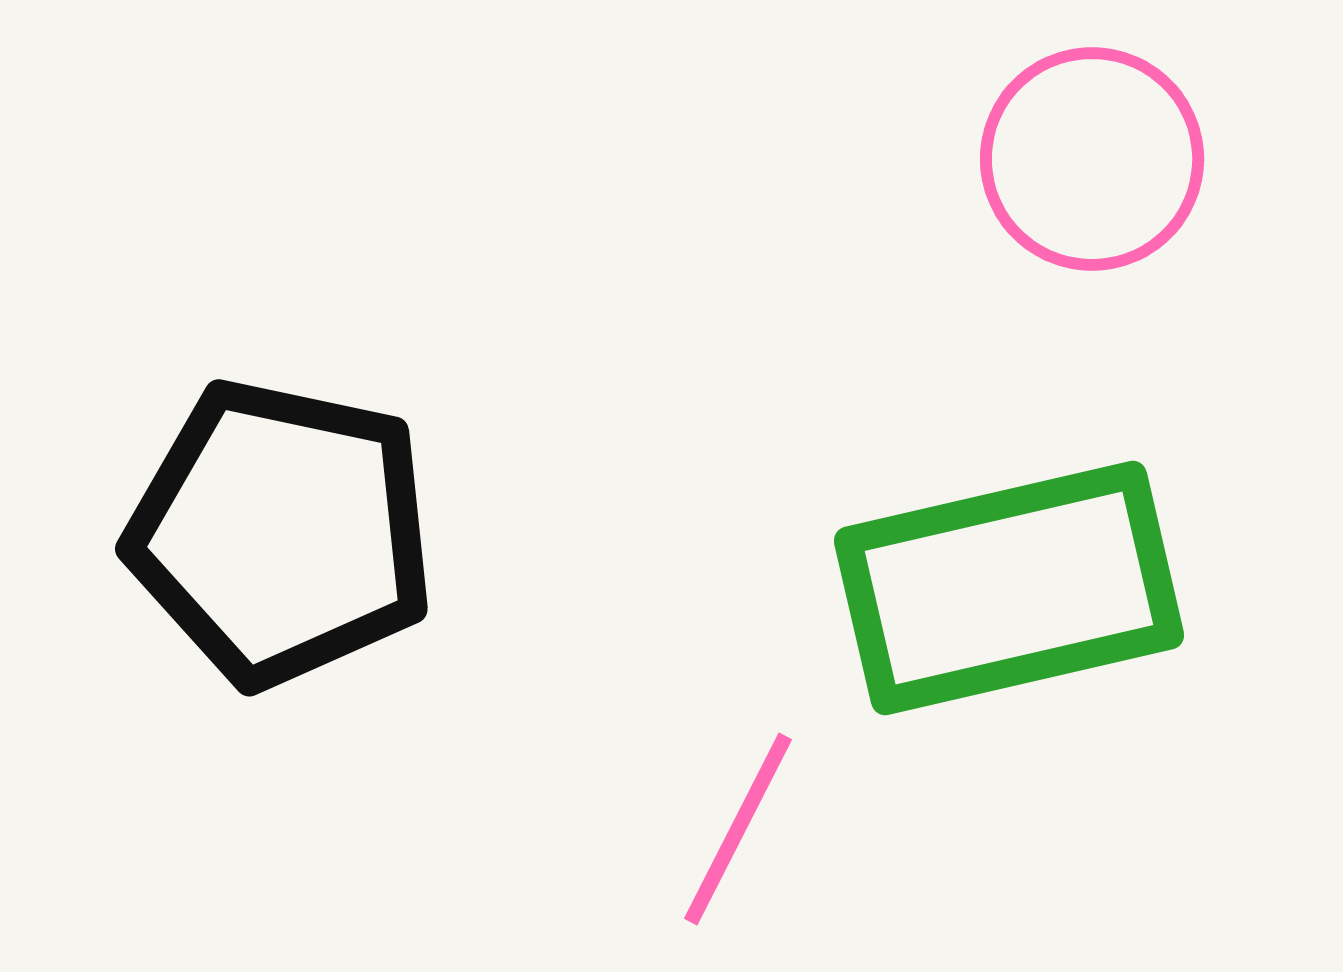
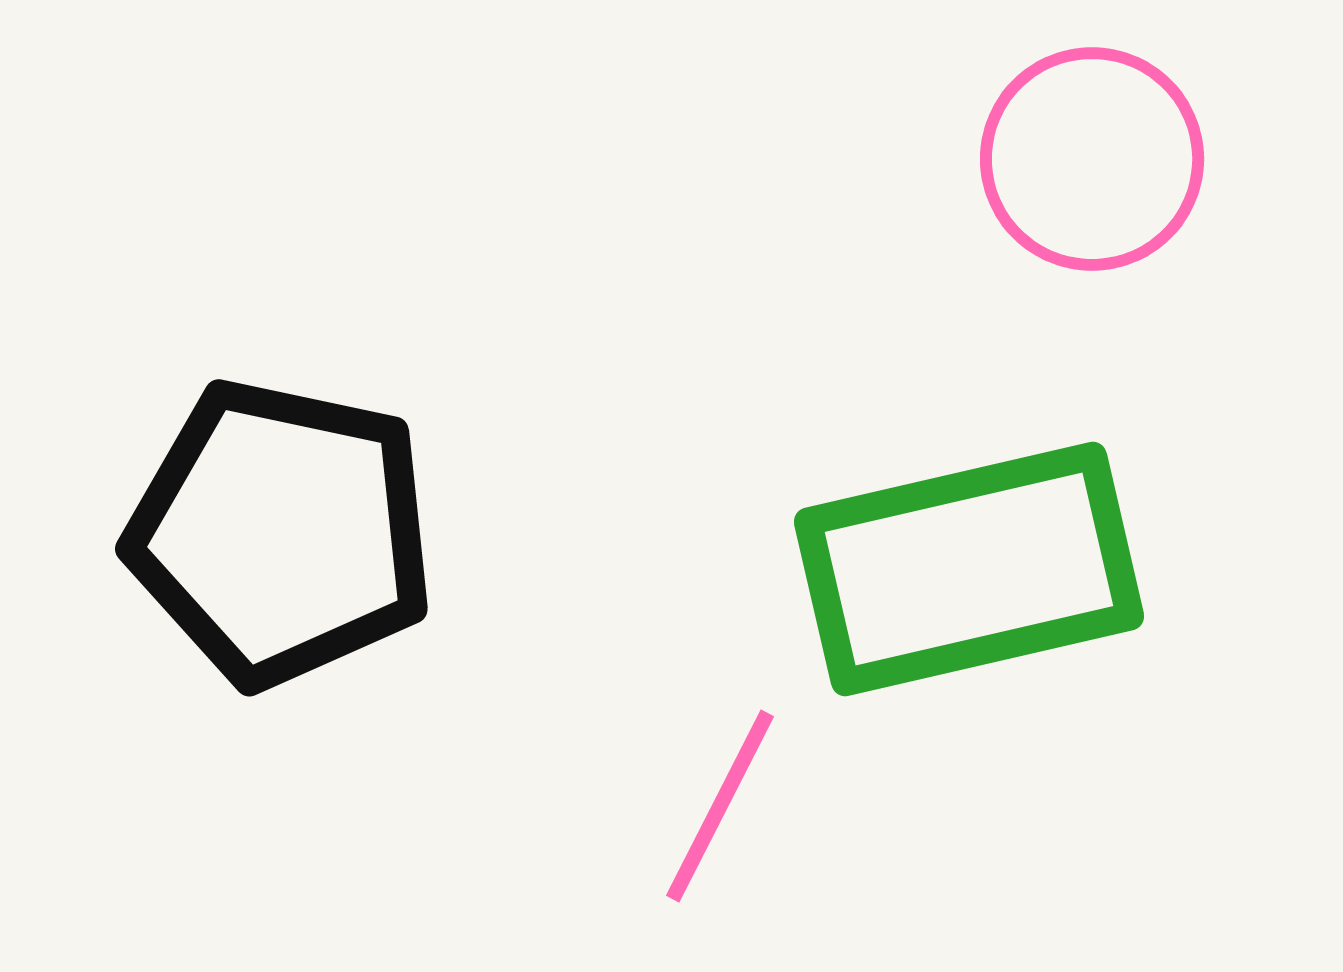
green rectangle: moved 40 px left, 19 px up
pink line: moved 18 px left, 23 px up
